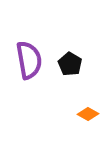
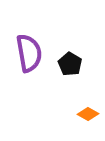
purple semicircle: moved 7 px up
